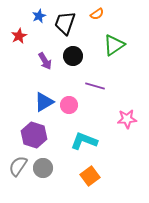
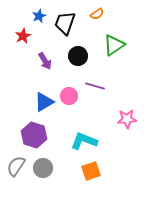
red star: moved 4 px right
black circle: moved 5 px right
pink circle: moved 9 px up
gray semicircle: moved 2 px left
orange square: moved 1 px right, 5 px up; rotated 18 degrees clockwise
